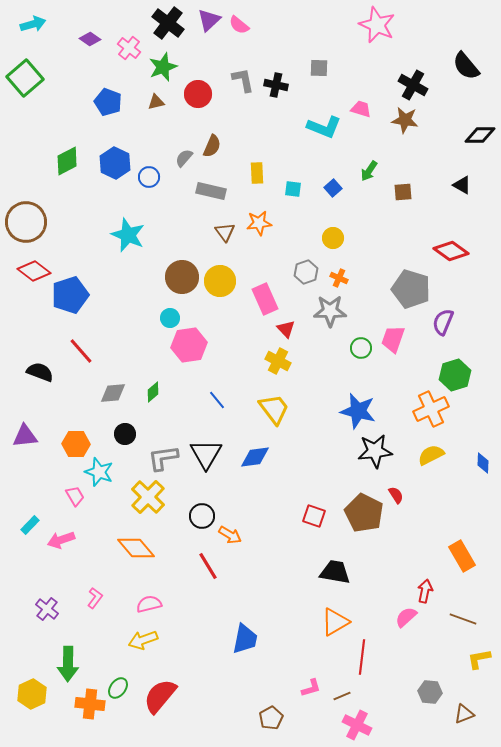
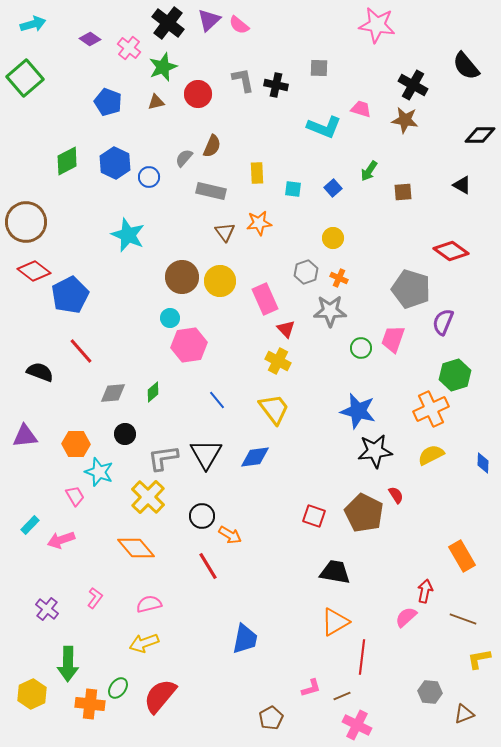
pink star at (377, 25): rotated 15 degrees counterclockwise
blue pentagon at (70, 295): rotated 9 degrees counterclockwise
yellow arrow at (143, 640): moved 1 px right, 3 px down
